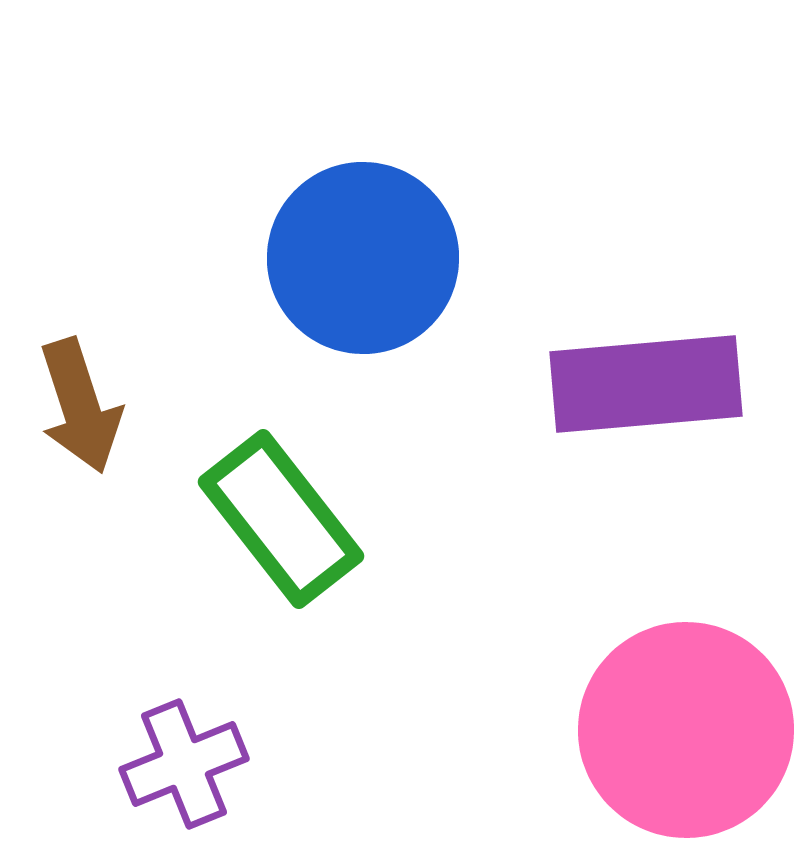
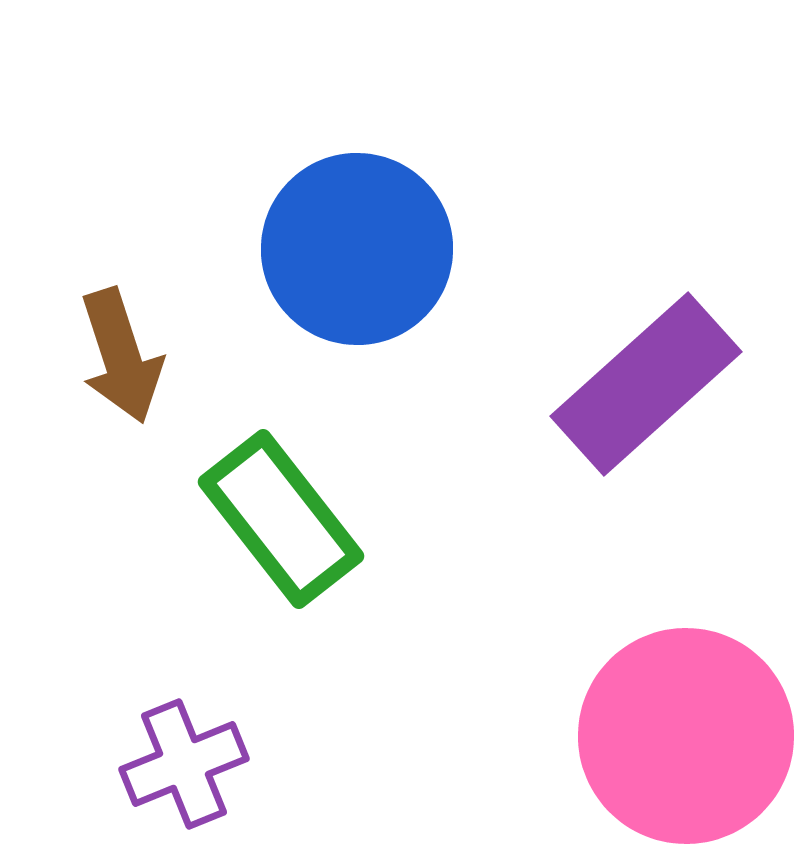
blue circle: moved 6 px left, 9 px up
purple rectangle: rotated 37 degrees counterclockwise
brown arrow: moved 41 px right, 50 px up
pink circle: moved 6 px down
